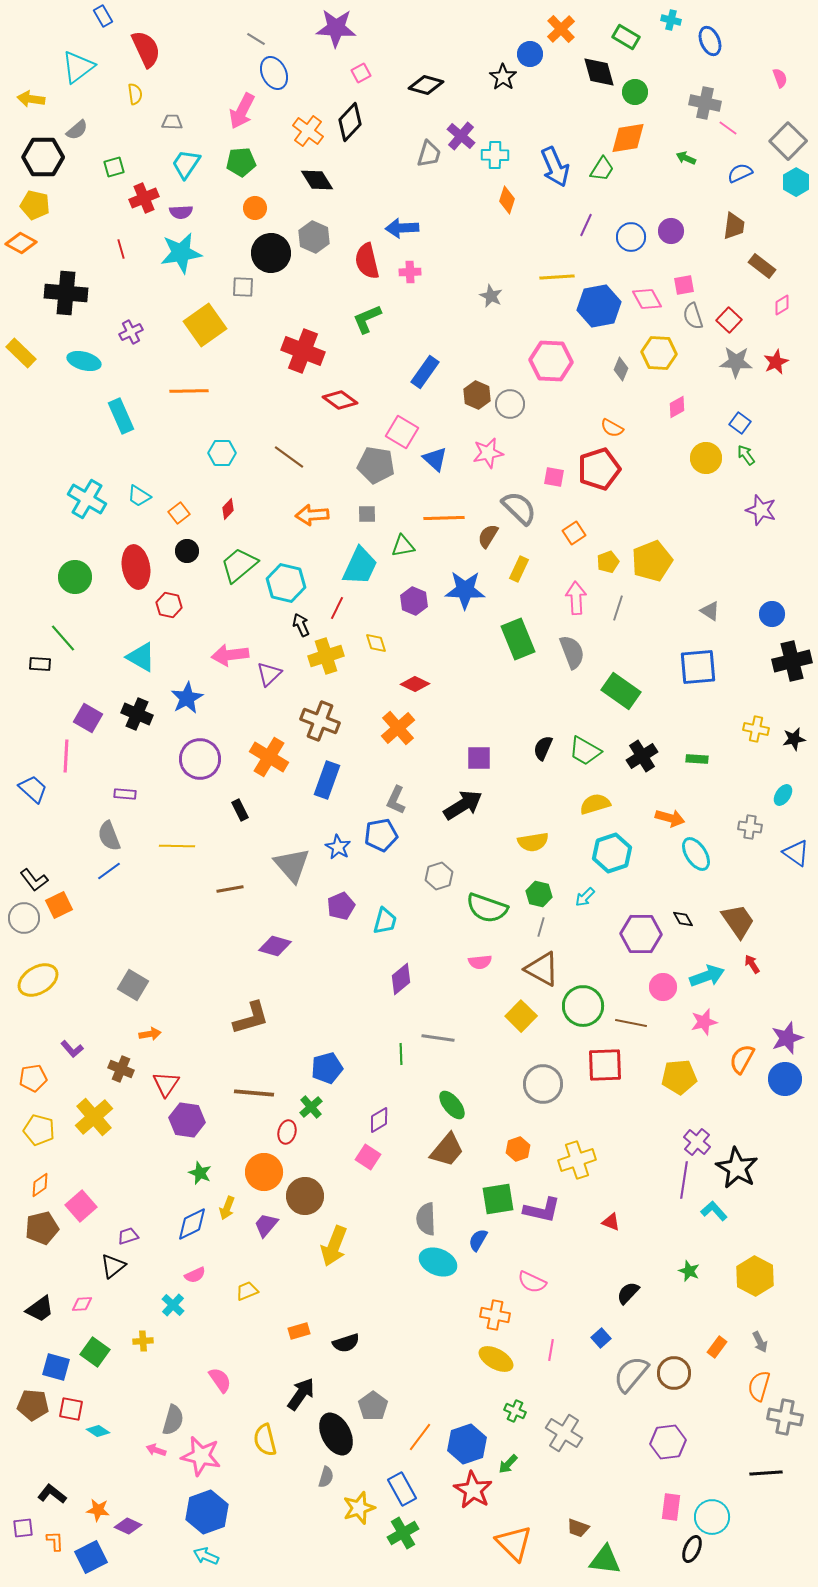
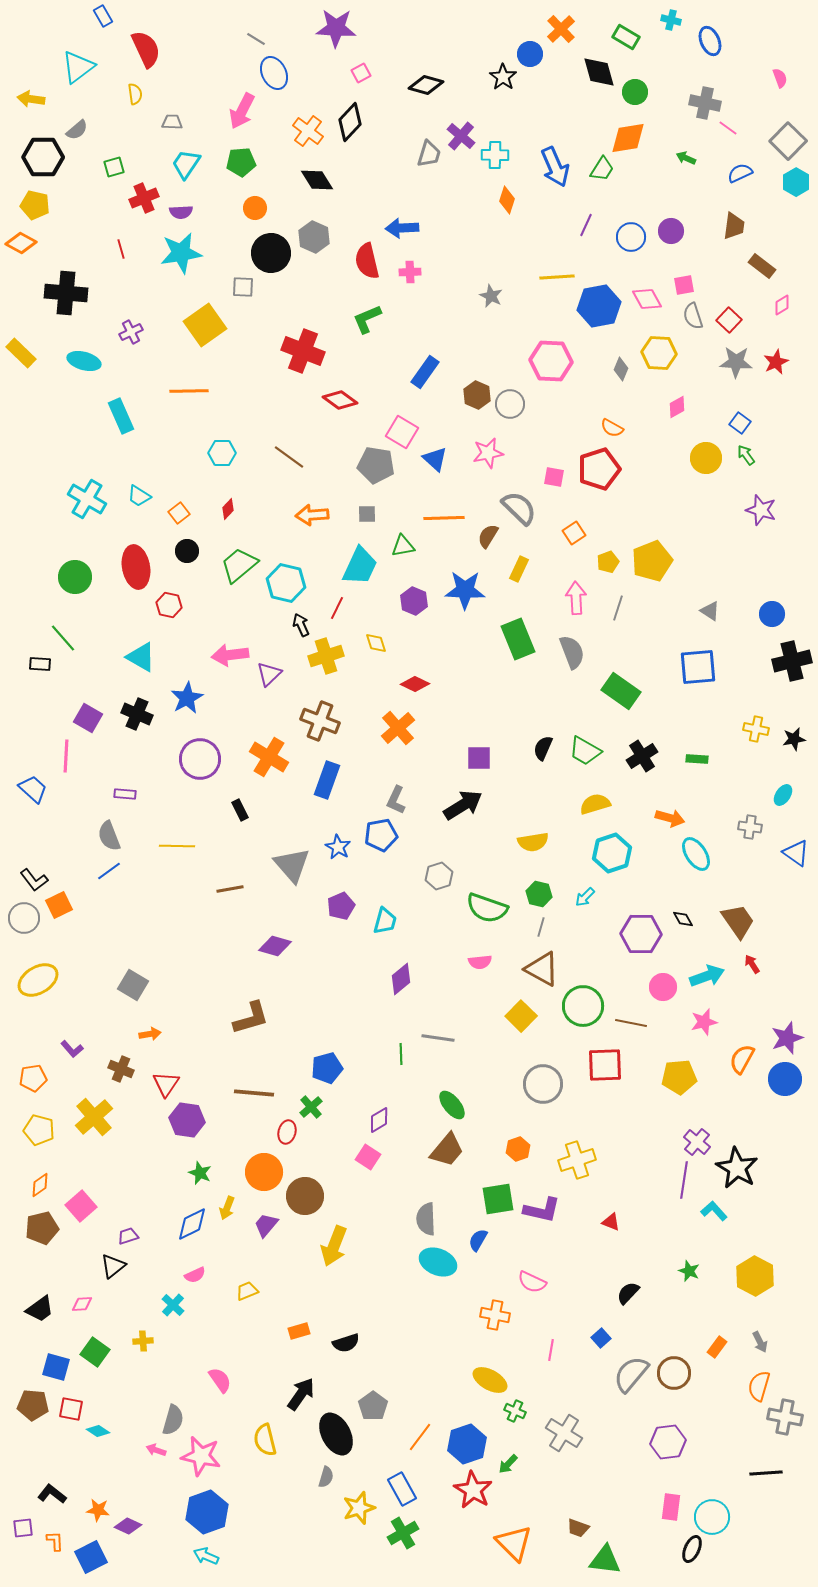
yellow ellipse at (496, 1359): moved 6 px left, 21 px down
